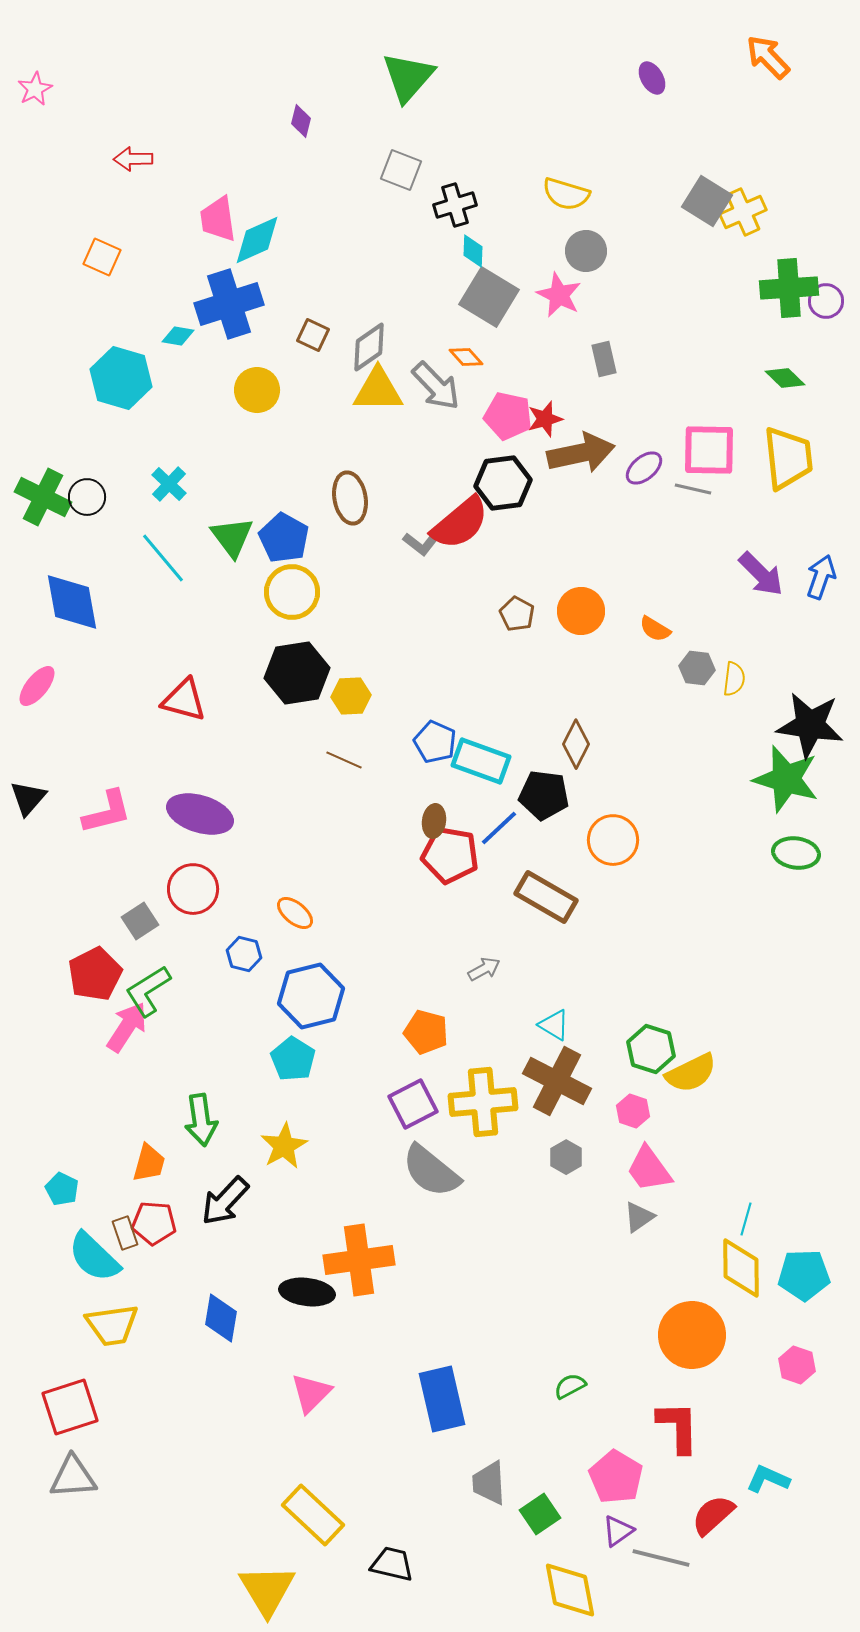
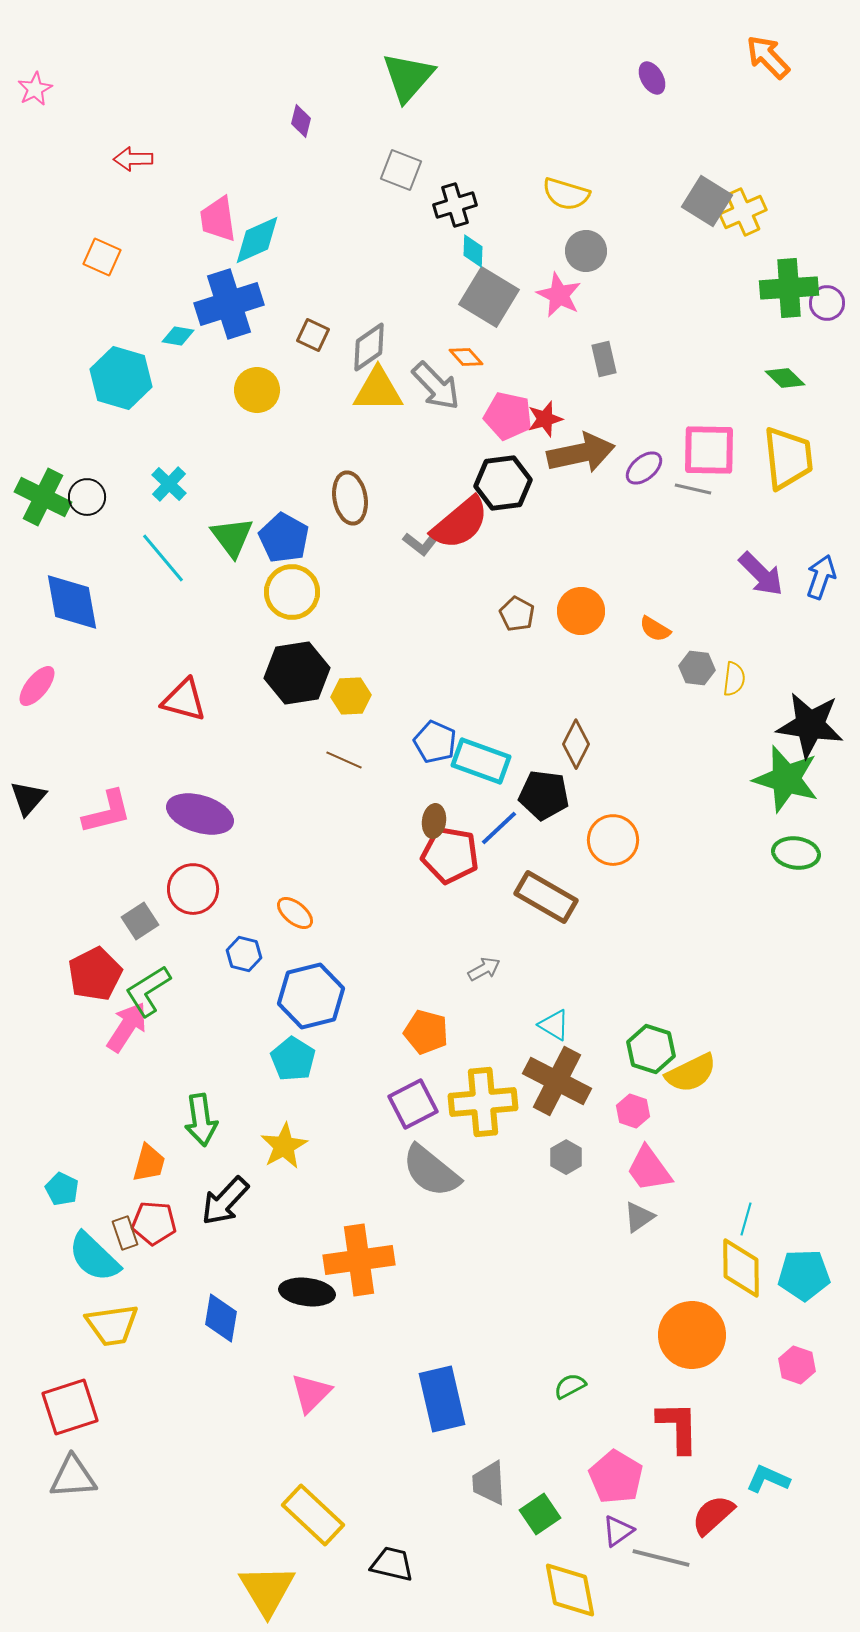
purple circle at (826, 301): moved 1 px right, 2 px down
